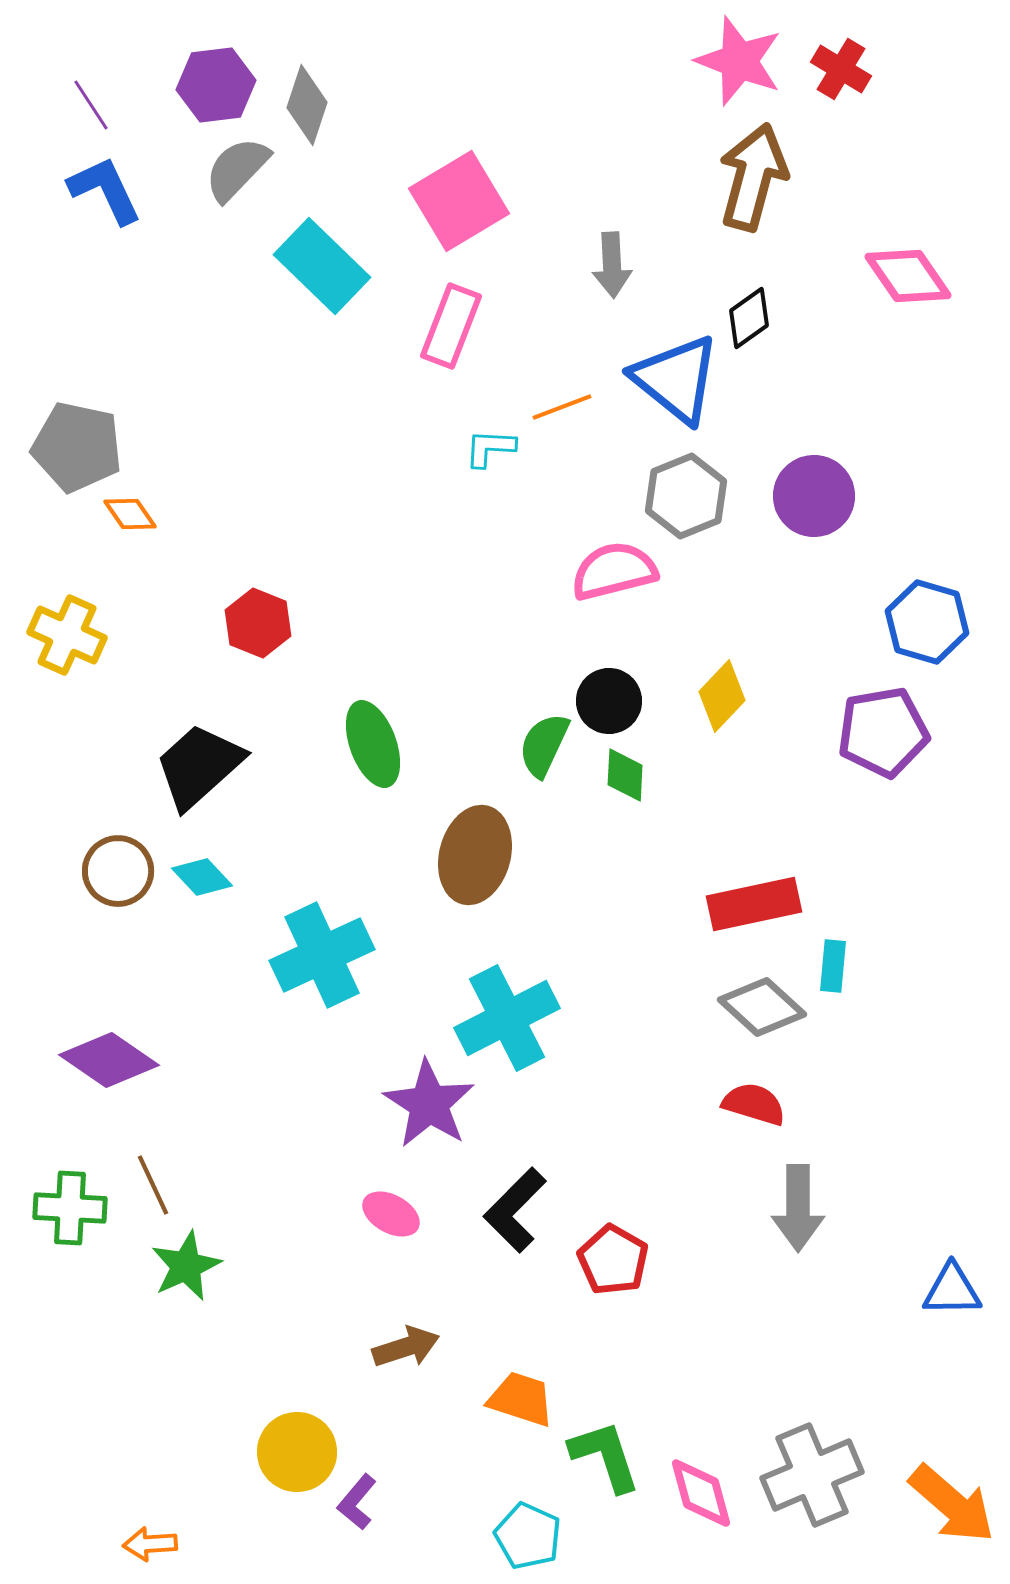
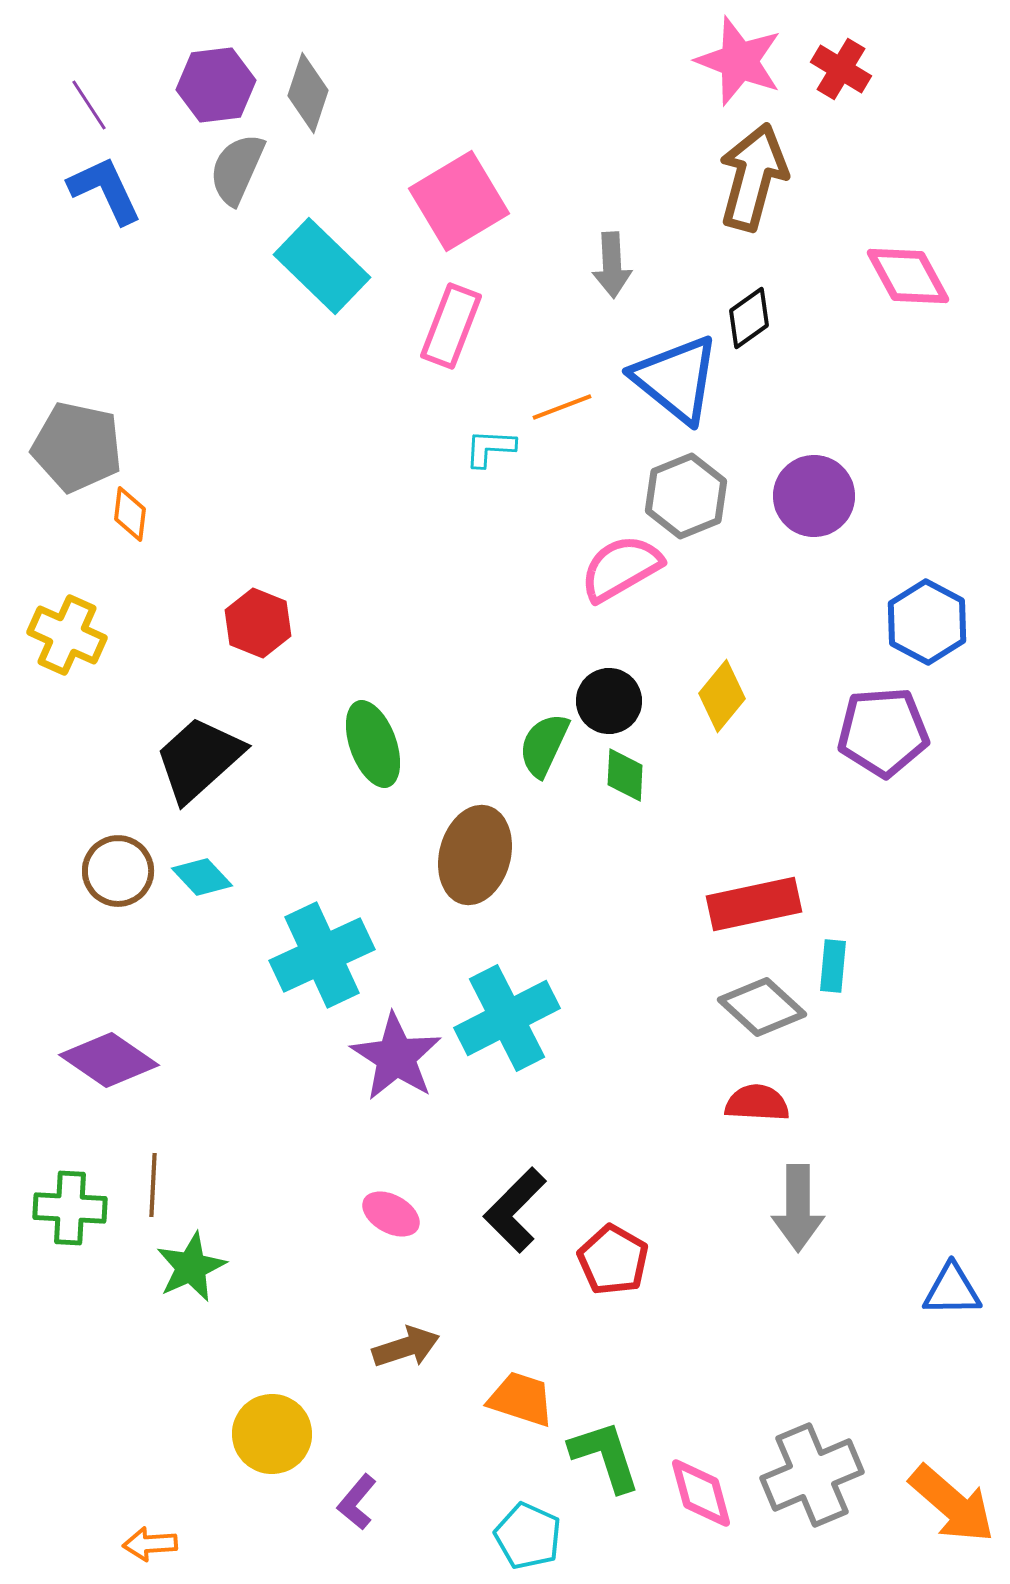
purple line at (91, 105): moved 2 px left
gray diamond at (307, 105): moved 1 px right, 12 px up
gray semicircle at (237, 169): rotated 20 degrees counterclockwise
pink diamond at (908, 276): rotated 6 degrees clockwise
orange diamond at (130, 514): rotated 42 degrees clockwise
pink semicircle at (614, 571): moved 7 px right, 3 px up; rotated 16 degrees counterclockwise
blue hexagon at (927, 622): rotated 12 degrees clockwise
yellow diamond at (722, 696): rotated 4 degrees counterclockwise
purple pentagon at (883, 732): rotated 6 degrees clockwise
black trapezoid at (199, 766): moved 7 px up
purple star at (429, 1104): moved 33 px left, 47 px up
red semicircle at (754, 1104): moved 3 px right, 1 px up; rotated 14 degrees counterclockwise
brown line at (153, 1185): rotated 28 degrees clockwise
green star at (186, 1266): moved 5 px right, 1 px down
yellow circle at (297, 1452): moved 25 px left, 18 px up
